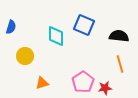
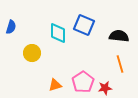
cyan diamond: moved 2 px right, 3 px up
yellow circle: moved 7 px right, 3 px up
orange triangle: moved 13 px right, 2 px down
